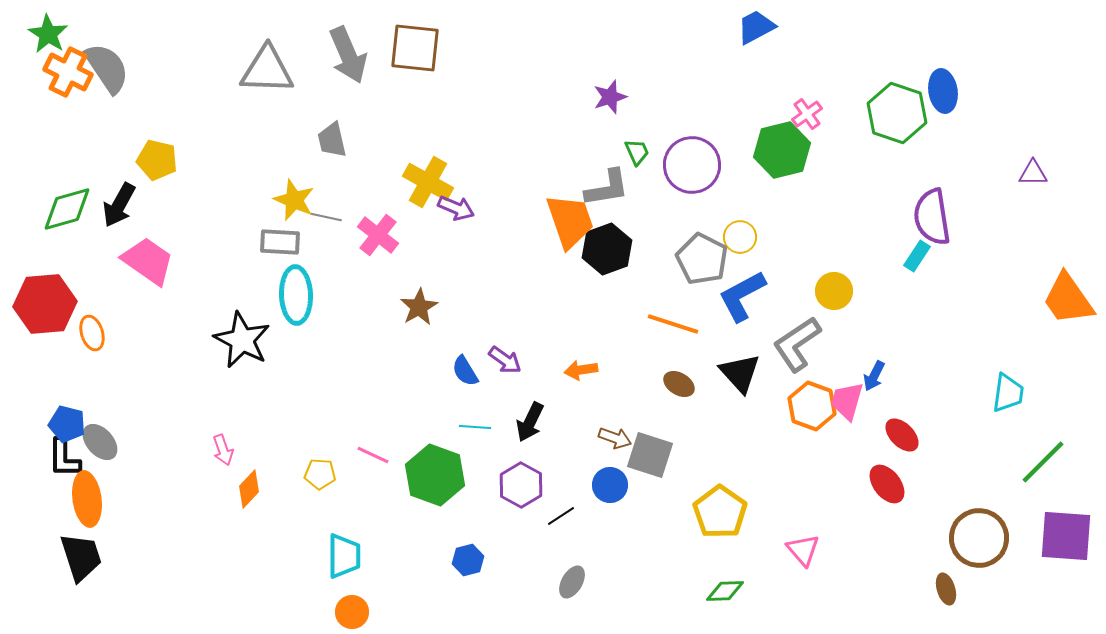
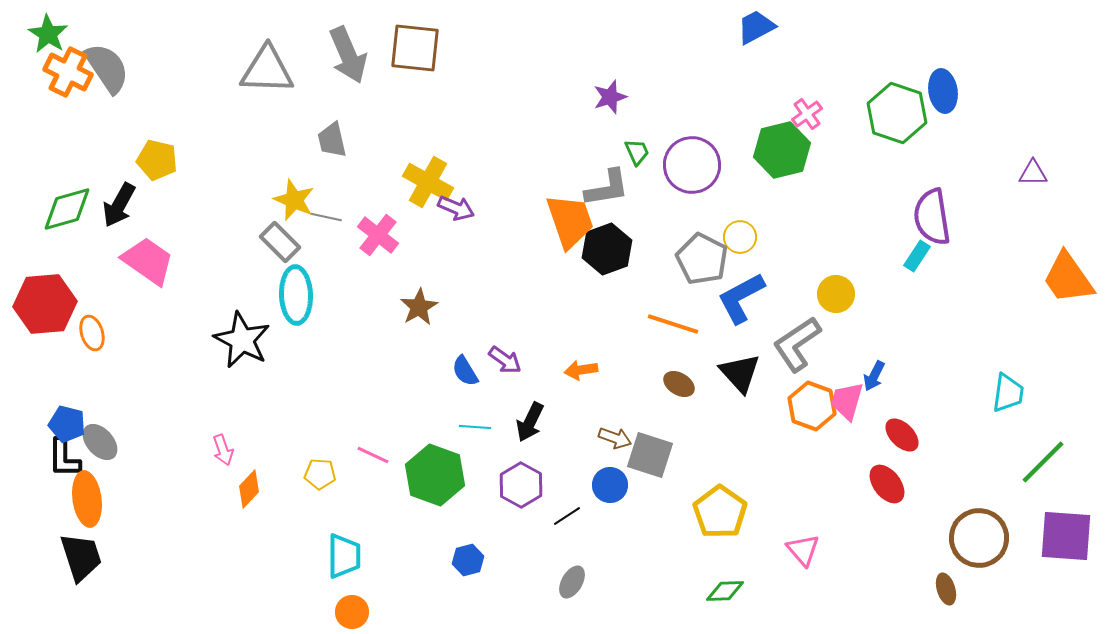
gray rectangle at (280, 242): rotated 42 degrees clockwise
yellow circle at (834, 291): moved 2 px right, 3 px down
blue L-shape at (742, 296): moved 1 px left, 2 px down
orange trapezoid at (1068, 299): moved 21 px up
black line at (561, 516): moved 6 px right
